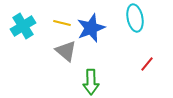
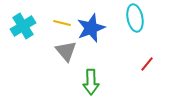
gray triangle: rotated 10 degrees clockwise
